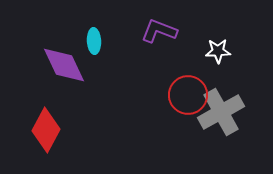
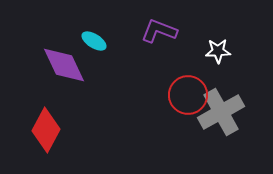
cyan ellipse: rotated 55 degrees counterclockwise
